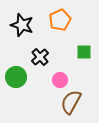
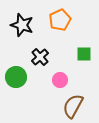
green square: moved 2 px down
brown semicircle: moved 2 px right, 4 px down
